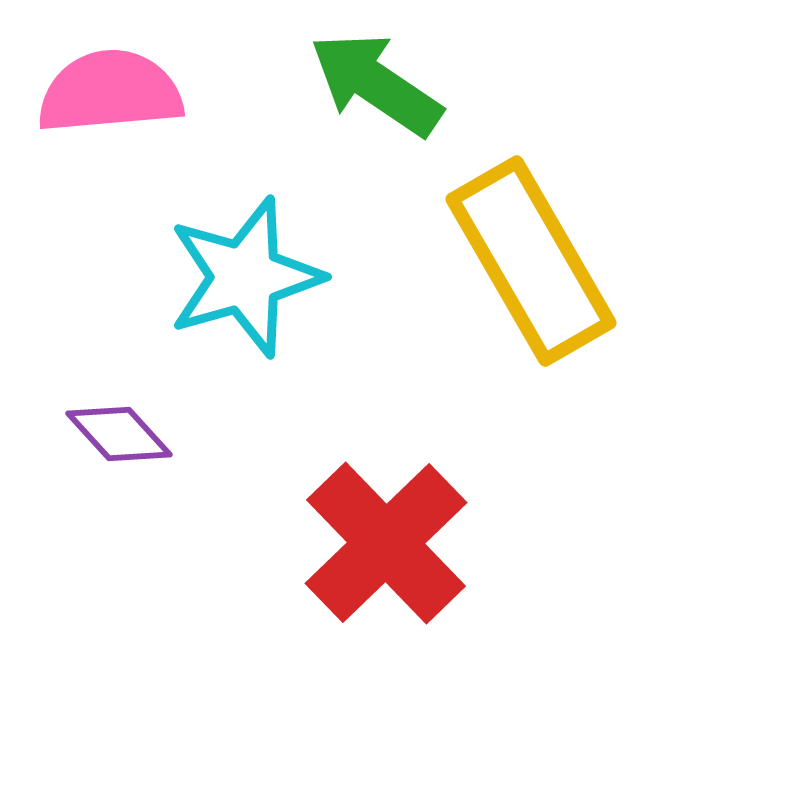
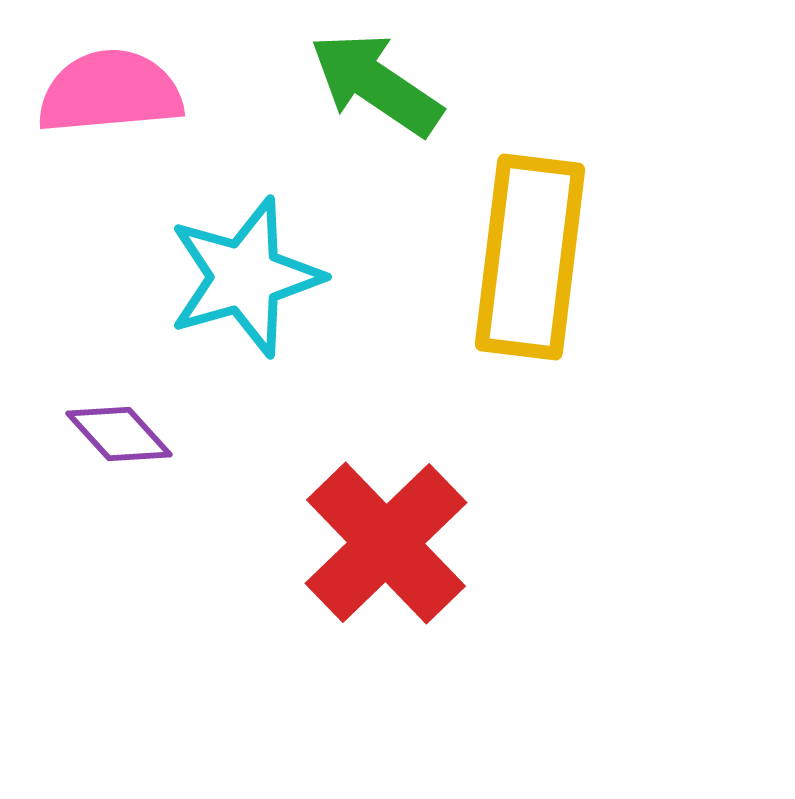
yellow rectangle: moved 1 px left, 4 px up; rotated 37 degrees clockwise
